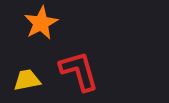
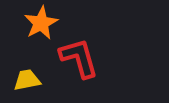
red L-shape: moved 13 px up
